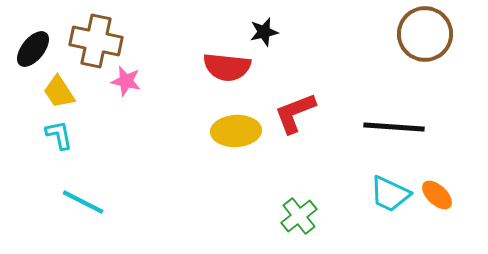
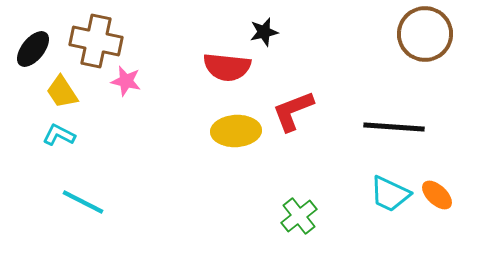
yellow trapezoid: moved 3 px right
red L-shape: moved 2 px left, 2 px up
cyan L-shape: rotated 52 degrees counterclockwise
